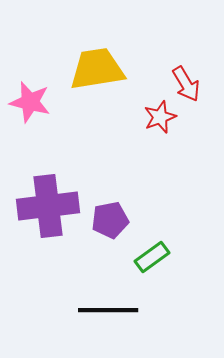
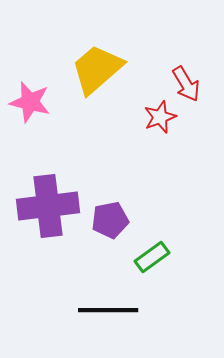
yellow trapezoid: rotated 32 degrees counterclockwise
